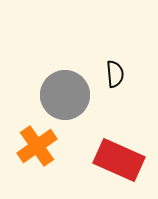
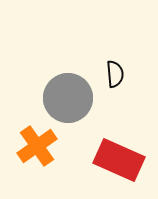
gray circle: moved 3 px right, 3 px down
